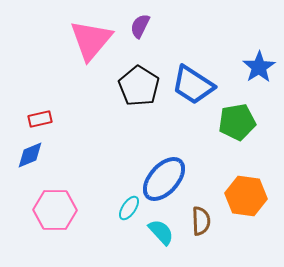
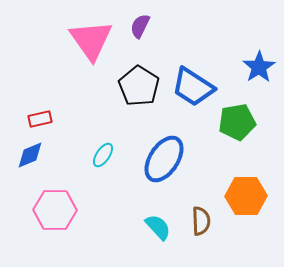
pink triangle: rotated 15 degrees counterclockwise
blue trapezoid: moved 2 px down
blue ellipse: moved 20 px up; rotated 9 degrees counterclockwise
orange hexagon: rotated 9 degrees counterclockwise
cyan ellipse: moved 26 px left, 53 px up
cyan semicircle: moved 3 px left, 5 px up
